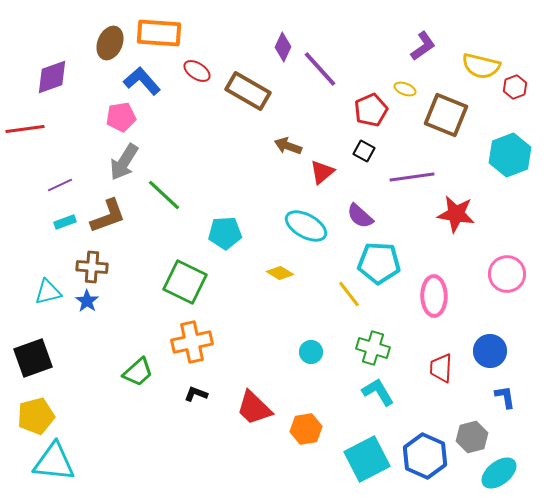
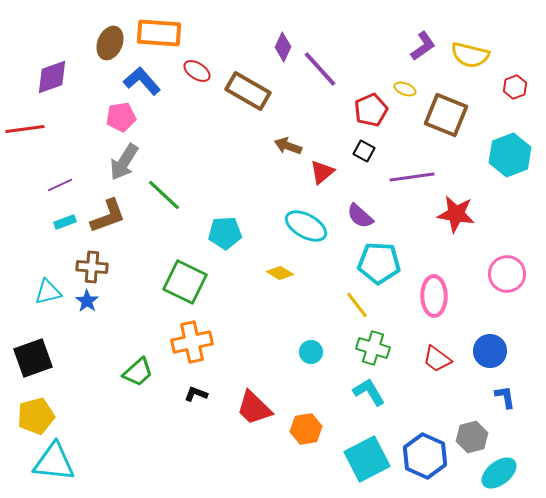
yellow semicircle at (481, 66): moved 11 px left, 11 px up
yellow line at (349, 294): moved 8 px right, 11 px down
red trapezoid at (441, 368): moved 4 px left, 9 px up; rotated 56 degrees counterclockwise
cyan L-shape at (378, 392): moved 9 px left
